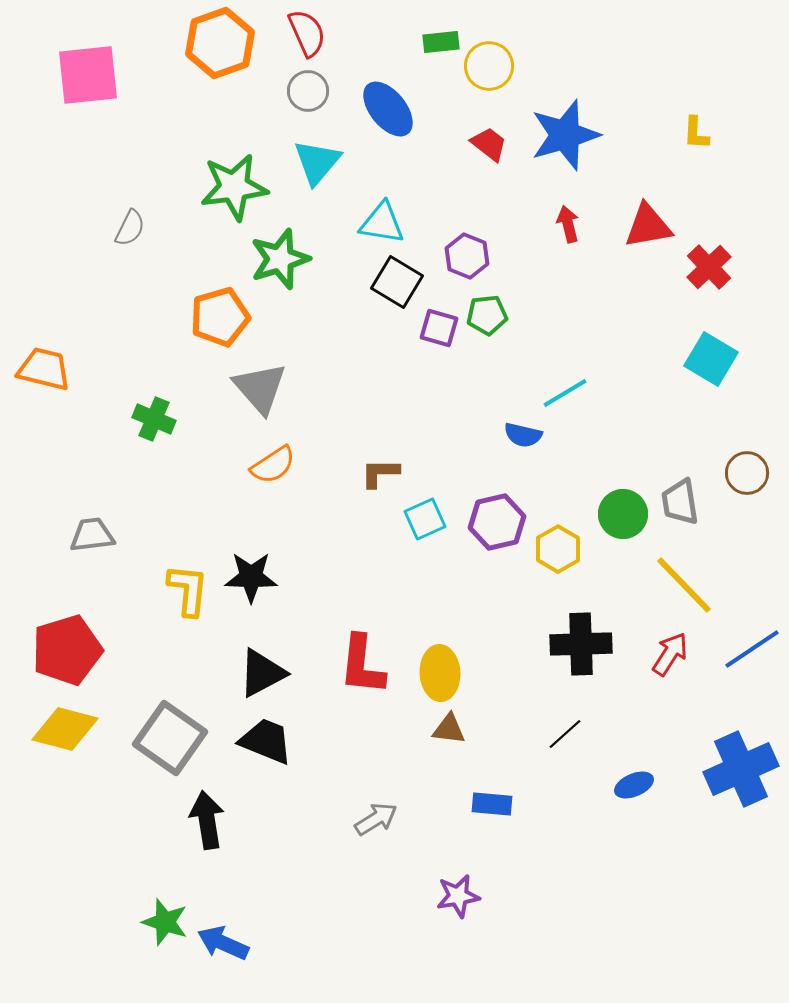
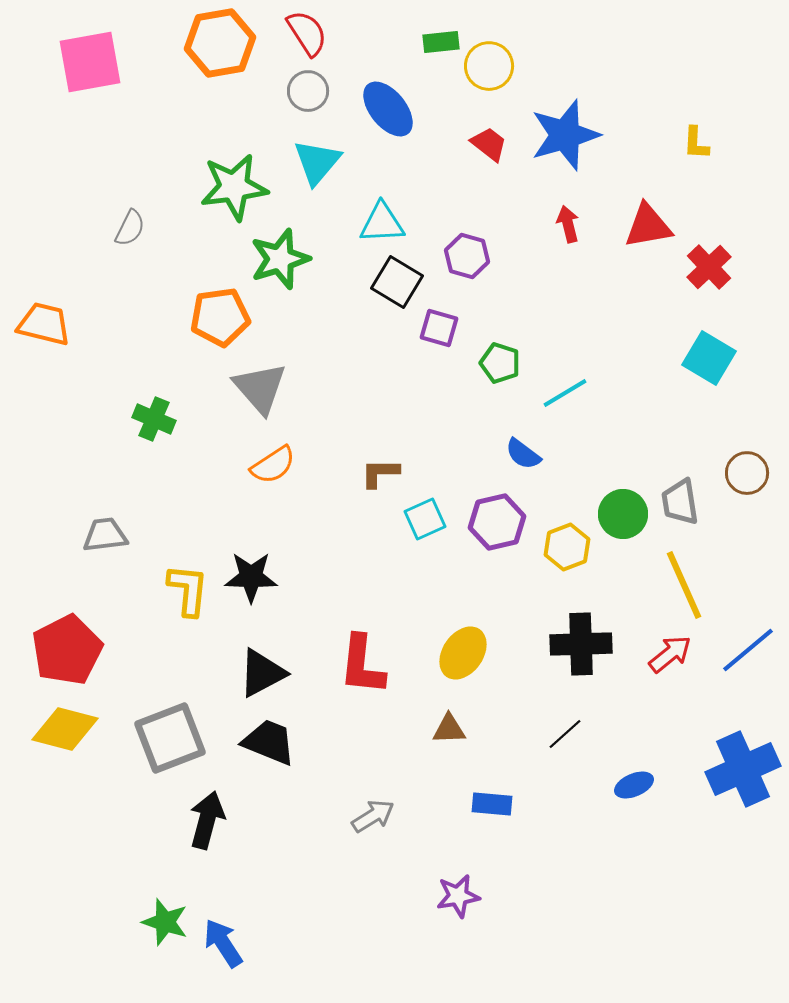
red semicircle at (307, 33): rotated 9 degrees counterclockwise
orange hexagon at (220, 43): rotated 10 degrees clockwise
pink square at (88, 75): moved 2 px right, 13 px up; rotated 4 degrees counterclockwise
yellow L-shape at (696, 133): moved 10 px down
cyan triangle at (382, 223): rotated 12 degrees counterclockwise
purple hexagon at (467, 256): rotated 6 degrees counterclockwise
green pentagon at (487, 315): moved 13 px right, 48 px down; rotated 24 degrees clockwise
orange pentagon at (220, 317): rotated 8 degrees clockwise
cyan square at (711, 359): moved 2 px left, 1 px up
orange trapezoid at (44, 369): moved 45 px up
blue semicircle at (523, 435): moved 19 px down; rotated 24 degrees clockwise
gray trapezoid at (92, 535): moved 13 px right
yellow hexagon at (558, 549): moved 9 px right, 2 px up; rotated 9 degrees clockwise
yellow line at (684, 585): rotated 20 degrees clockwise
blue line at (752, 649): moved 4 px left, 1 px down; rotated 6 degrees counterclockwise
red pentagon at (67, 650): rotated 10 degrees counterclockwise
red arrow at (670, 654): rotated 18 degrees clockwise
yellow ellipse at (440, 673): moved 23 px right, 20 px up; rotated 38 degrees clockwise
brown triangle at (449, 729): rotated 9 degrees counterclockwise
gray square at (170, 738): rotated 34 degrees clockwise
black trapezoid at (266, 741): moved 3 px right, 1 px down
blue cross at (741, 769): moved 2 px right
gray arrow at (376, 819): moved 3 px left, 3 px up
black arrow at (207, 820): rotated 24 degrees clockwise
blue arrow at (223, 943): rotated 33 degrees clockwise
